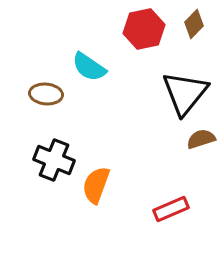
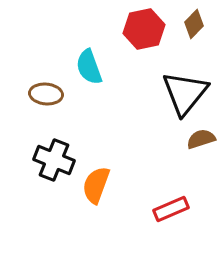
cyan semicircle: rotated 36 degrees clockwise
